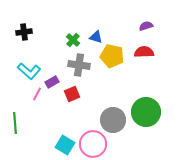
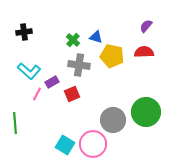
purple semicircle: rotated 32 degrees counterclockwise
